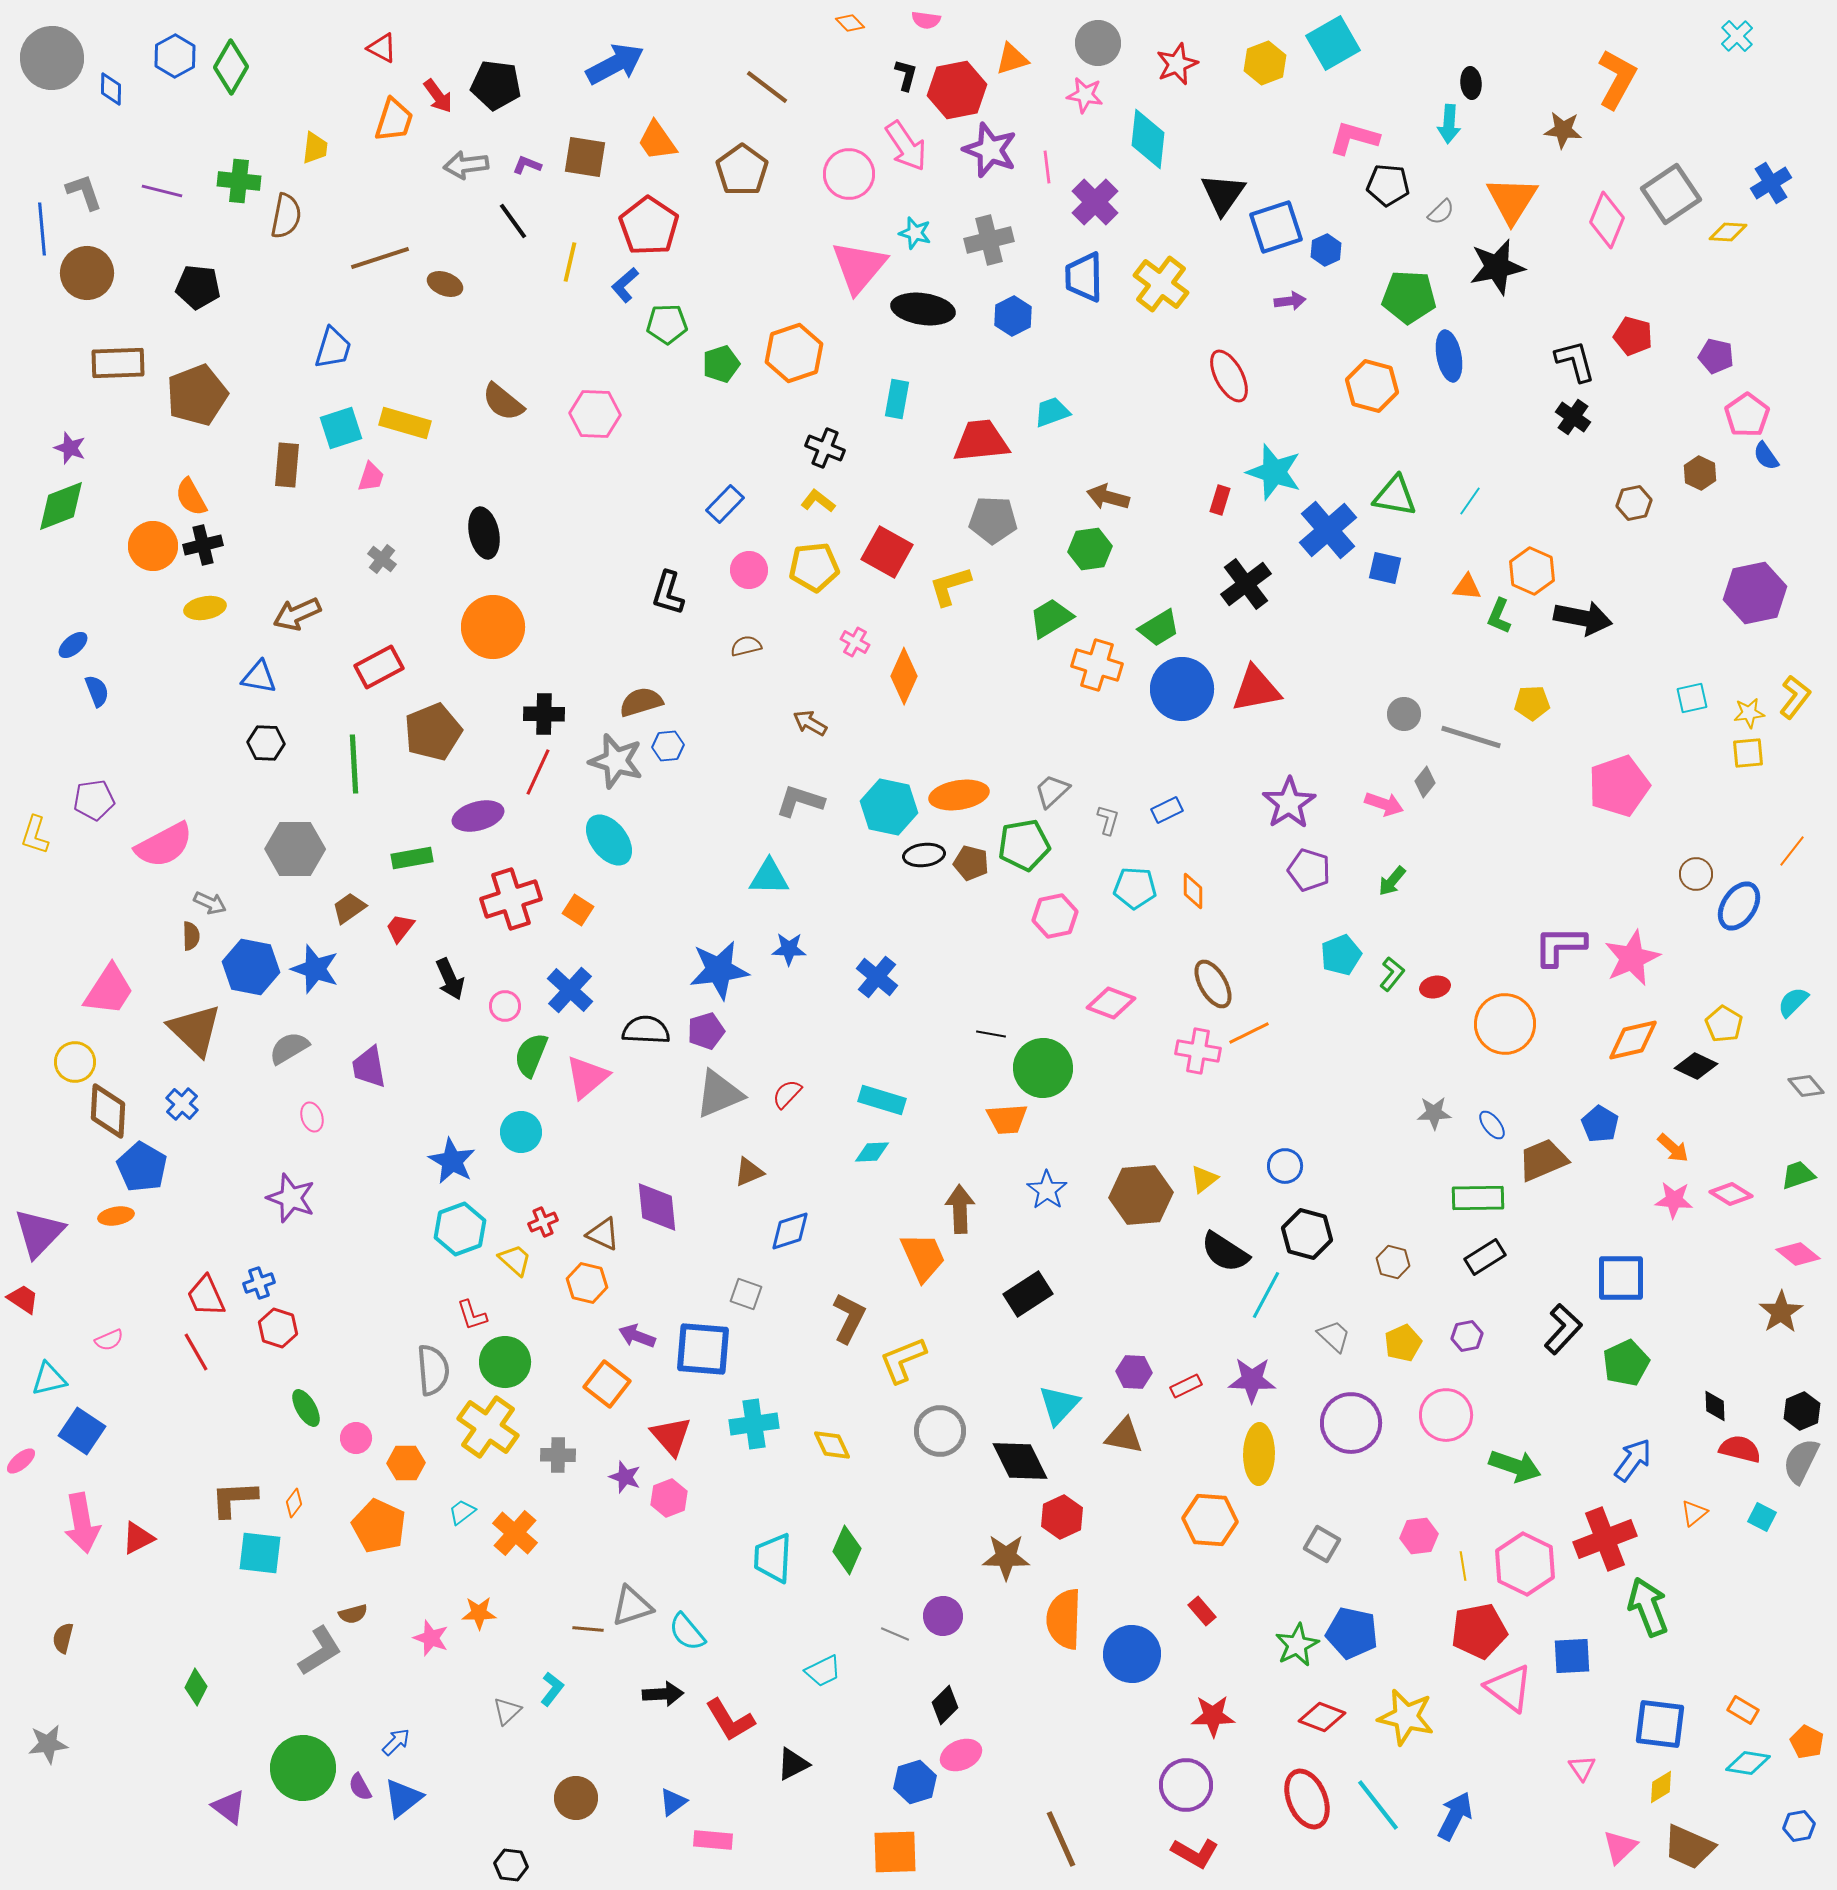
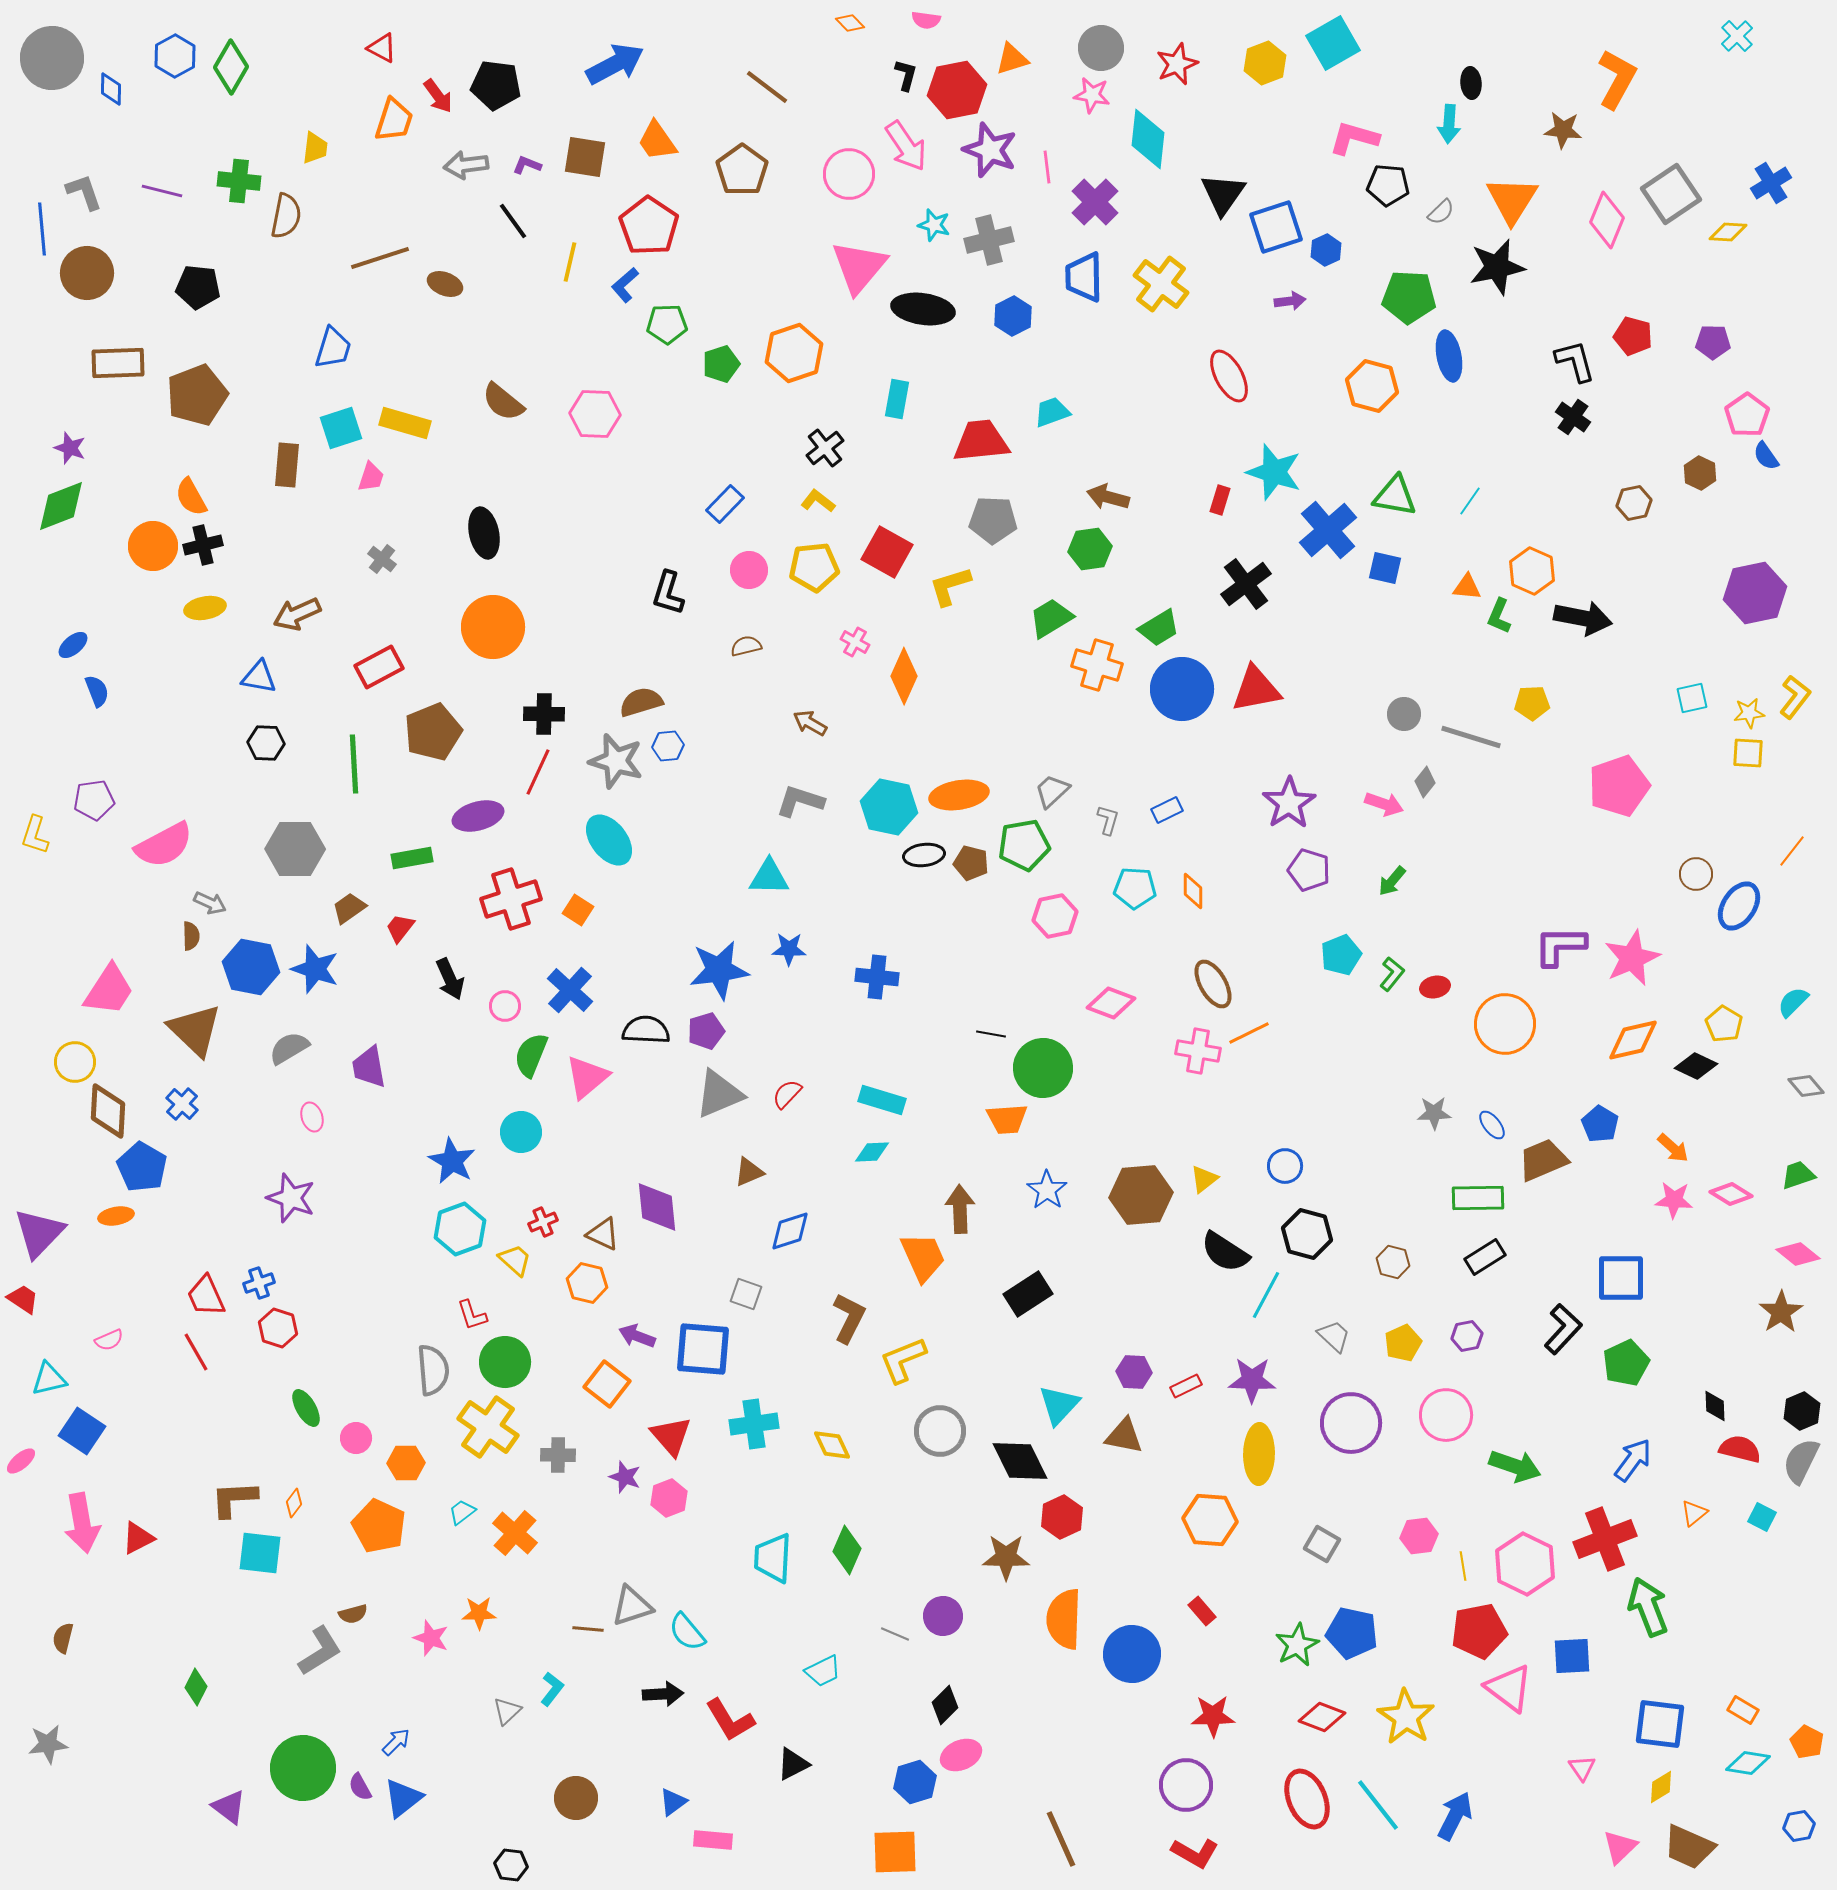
gray circle at (1098, 43): moved 3 px right, 5 px down
pink star at (1085, 95): moved 7 px right
cyan star at (915, 233): moved 19 px right, 8 px up
purple pentagon at (1716, 356): moved 3 px left, 14 px up; rotated 12 degrees counterclockwise
black cross at (825, 448): rotated 30 degrees clockwise
yellow square at (1748, 753): rotated 8 degrees clockwise
blue cross at (877, 977): rotated 33 degrees counterclockwise
yellow star at (1406, 1717): rotated 20 degrees clockwise
